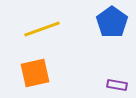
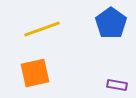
blue pentagon: moved 1 px left, 1 px down
